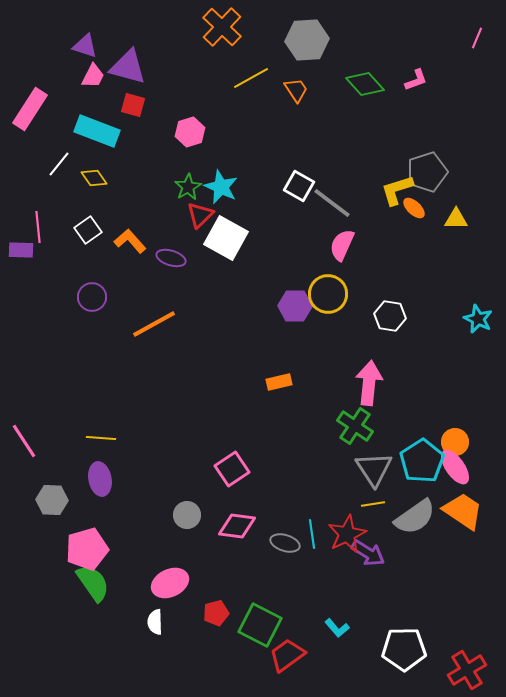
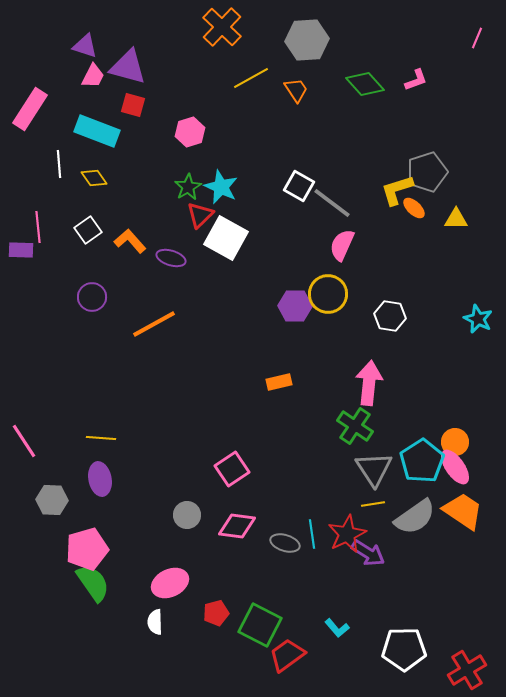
white line at (59, 164): rotated 44 degrees counterclockwise
